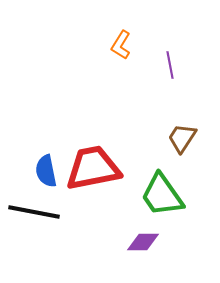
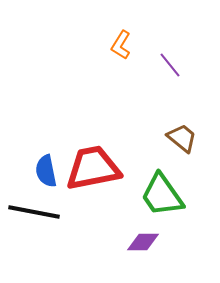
purple line: rotated 28 degrees counterclockwise
brown trapezoid: rotated 96 degrees clockwise
